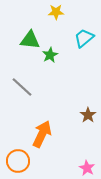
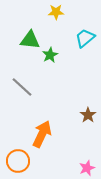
cyan trapezoid: moved 1 px right
pink star: rotated 21 degrees clockwise
